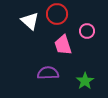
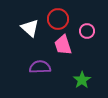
red circle: moved 1 px right, 5 px down
white triangle: moved 7 px down
purple semicircle: moved 8 px left, 6 px up
green star: moved 3 px left, 1 px up
